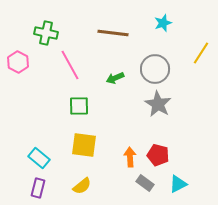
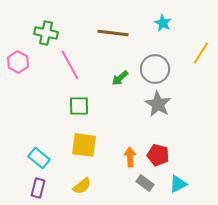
cyan star: rotated 24 degrees counterclockwise
green arrow: moved 5 px right; rotated 18 degrees counterclockwise
